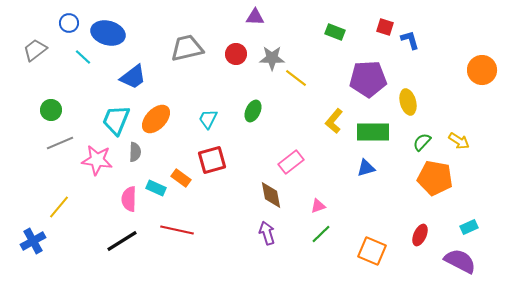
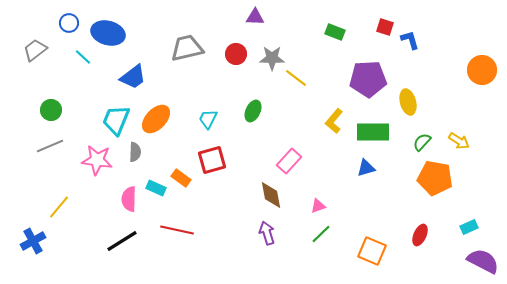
gray line at (60, 143): moved 10 px left, 3 px down
pink rectangle at (291, 162): moved 2 px left, 1 px up; rotated 10 degrees counterclockwise
purple semicircle at (460, 261): moved 23 px right
